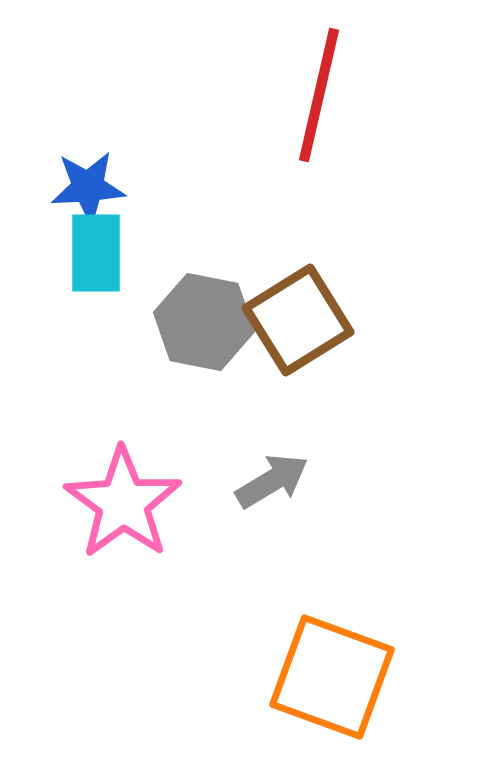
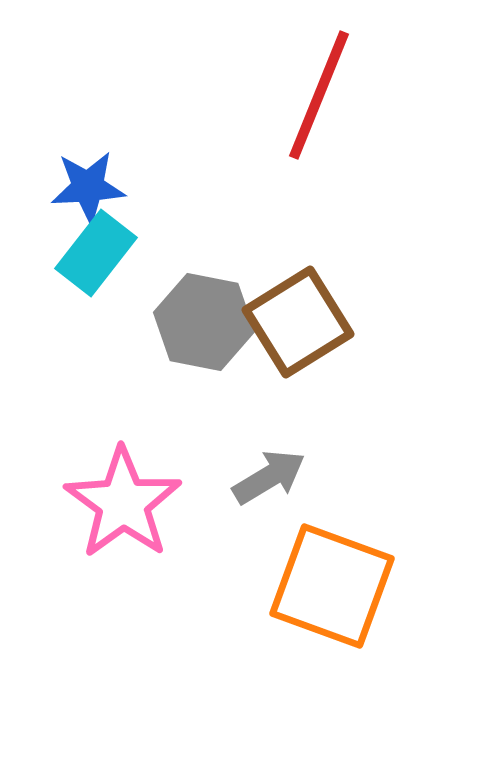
red line: rotated 9 degrees clockwise
cyan rectangle: rotated 38 degrees clockwise
brown square: moved 2 px down
gray arrow: moved 3 px left, 4 px up
orange square: moved 91 px up
